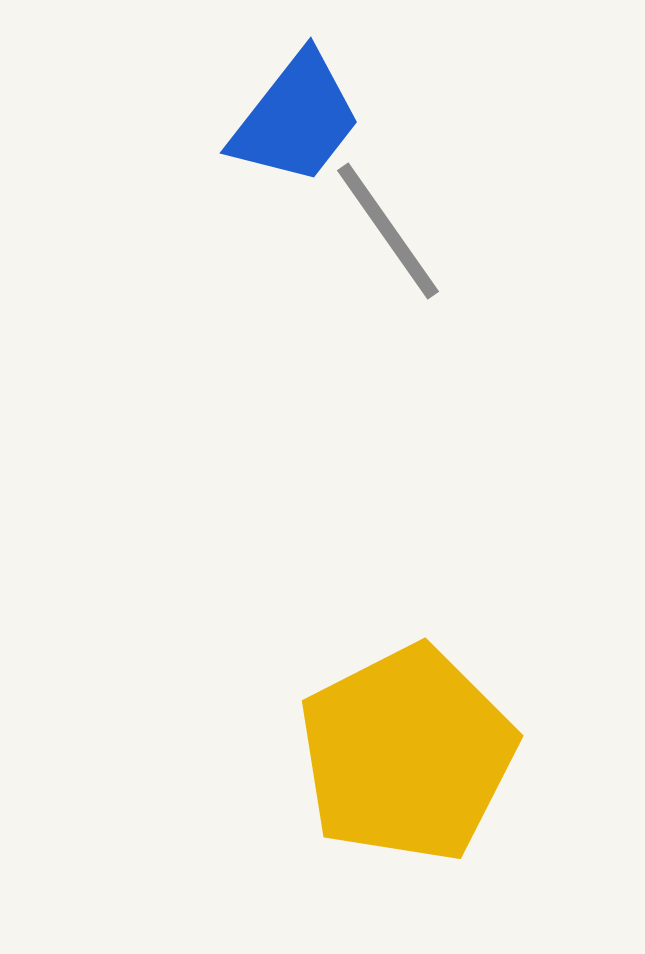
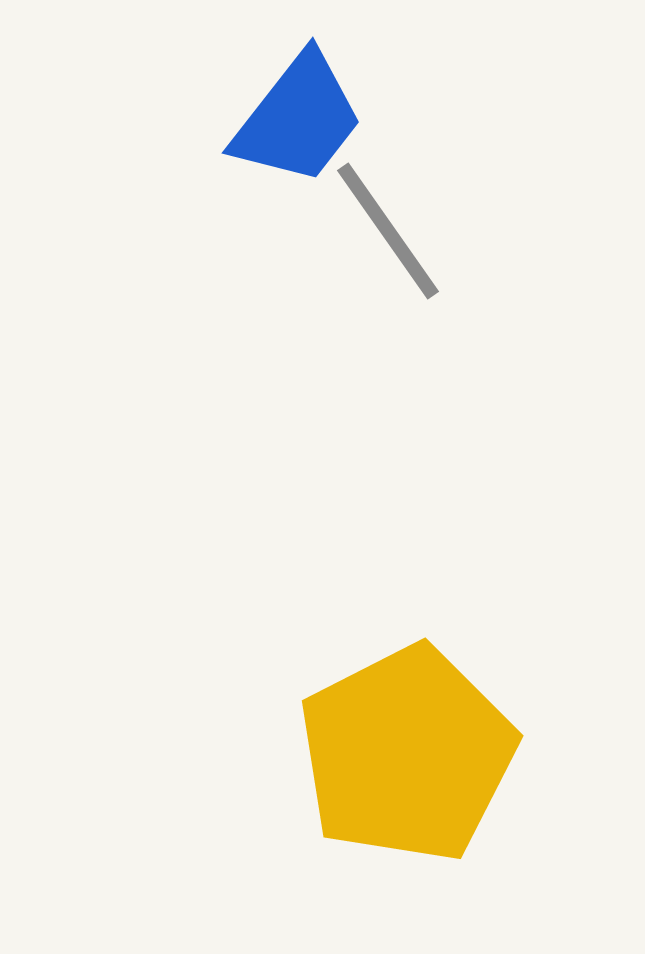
blue trapezoid: moved 2 px right
